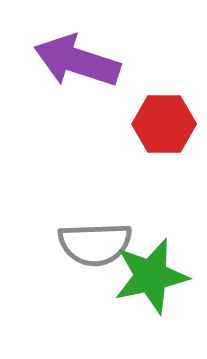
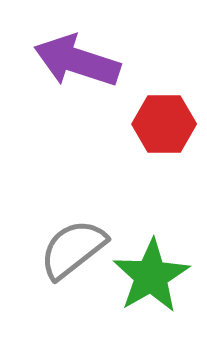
gray semicircle: moved 22 px left, 5 px down; rotated 144 degrees clockwise
green star: rotated 18 degrees counterclockwise
